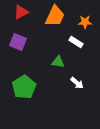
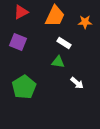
white rectangle: moved 12 px left, 1 px down
